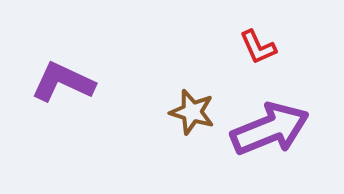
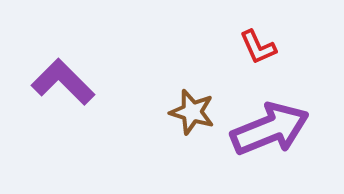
purple L-shape: rotated 20 degrees clockwise
